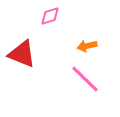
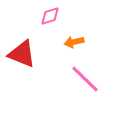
orange arrow: moved 13 px left, 4 px up
